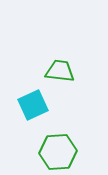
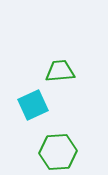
green trapezoid: rotated 12 degrees counterclockwise
